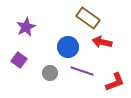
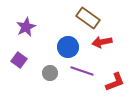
red arrow: rotated 24 degrees counterclockwise
